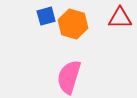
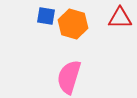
blue square: rotated 24 degrees clockwise
